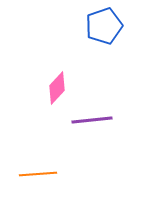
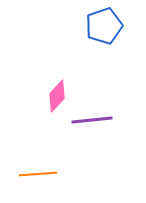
pink diamond: moved 8 px down
